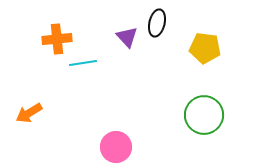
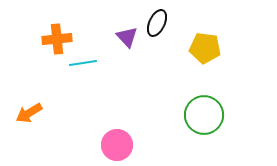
black ellipse: rotated 12 degrees clockwise
pink circle: moved 1 px right, 2 px up
